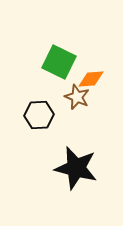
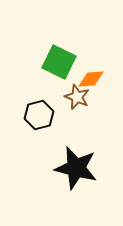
black hexagon: rotated 12 degrees counterclockwise
